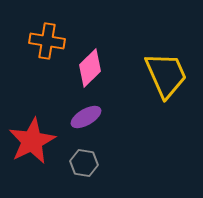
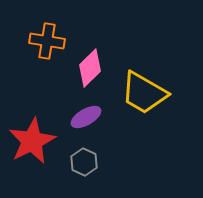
yellow trapezoid: moved 22 px left, 18 px down; rotated 144 degrees clockwise
gray hexagon: moved 1 px up; rotated 16 degrees clockwise
